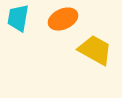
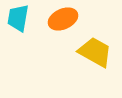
yellow trapezoid: moved 2 px down
